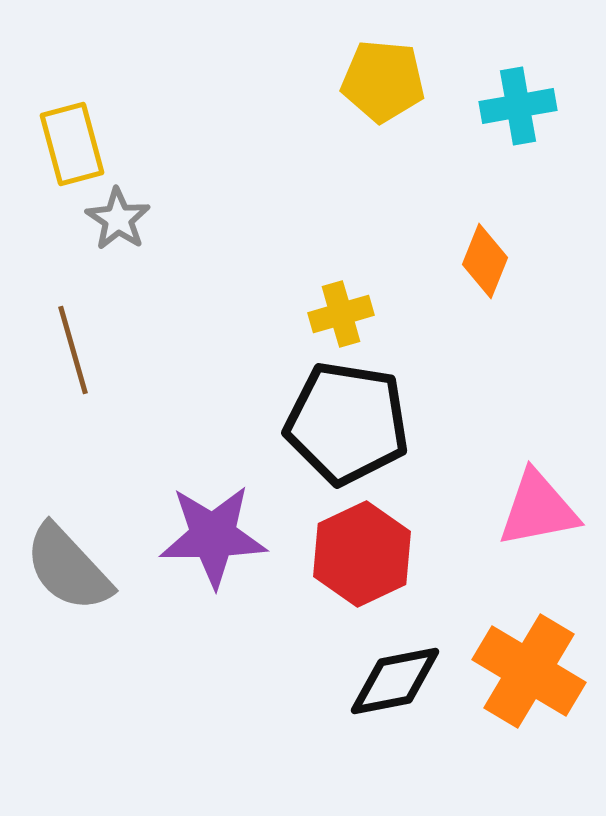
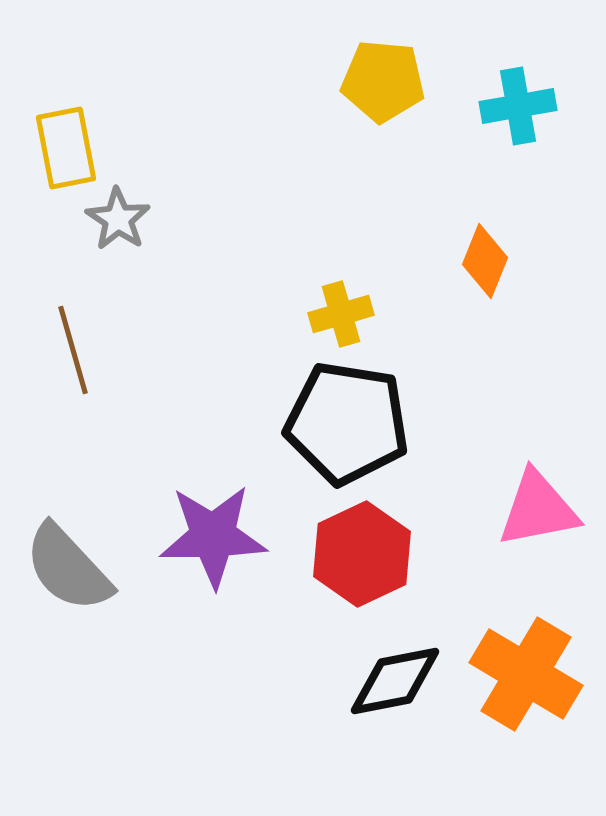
yellow rectangle: moved 6 px left, 4 px down; rotated 4 degrees clockwise
orange cross: moved 3 px left, 3 px down
